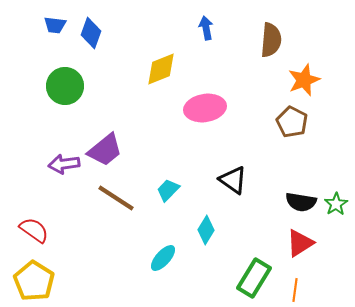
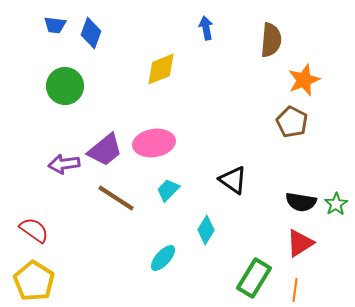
pink ellipse: moved 51 px left, 35 px down
